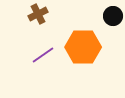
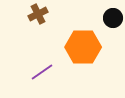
black circle: moved 2 px down
purple line: moved 1 px left, 17 px down
